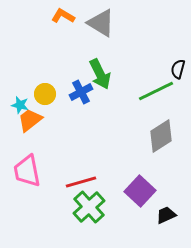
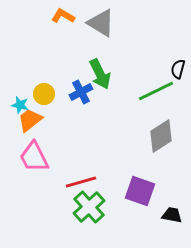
yellow circle: moved 1 px left
pink trapezoid: moved 7 px right, 14 px up; rotated 16 degrees counterclockwise
purple square: rotated 24 degrees counterclockwise
black trapezoid: moved 6 px right; rotated 35 degrees clockwise
